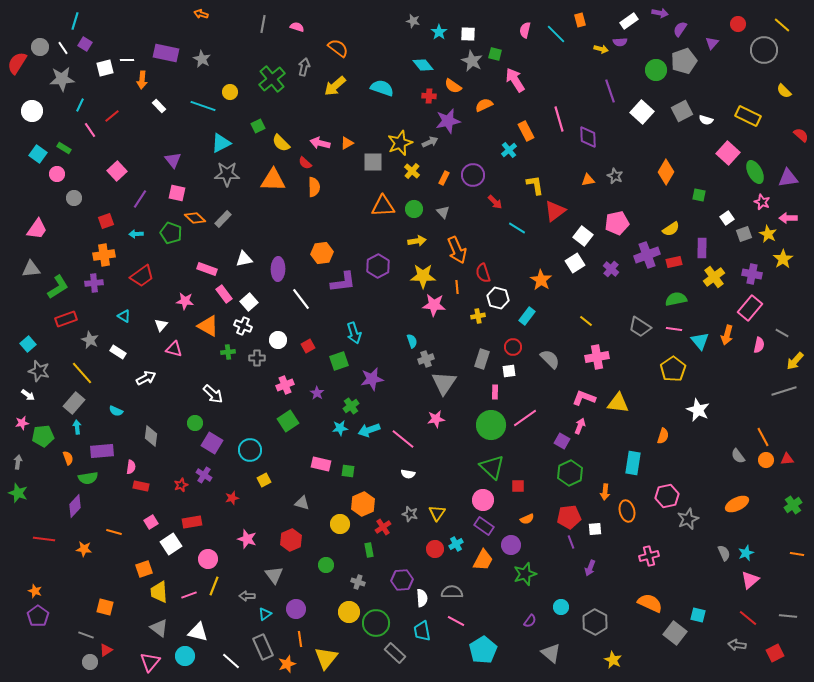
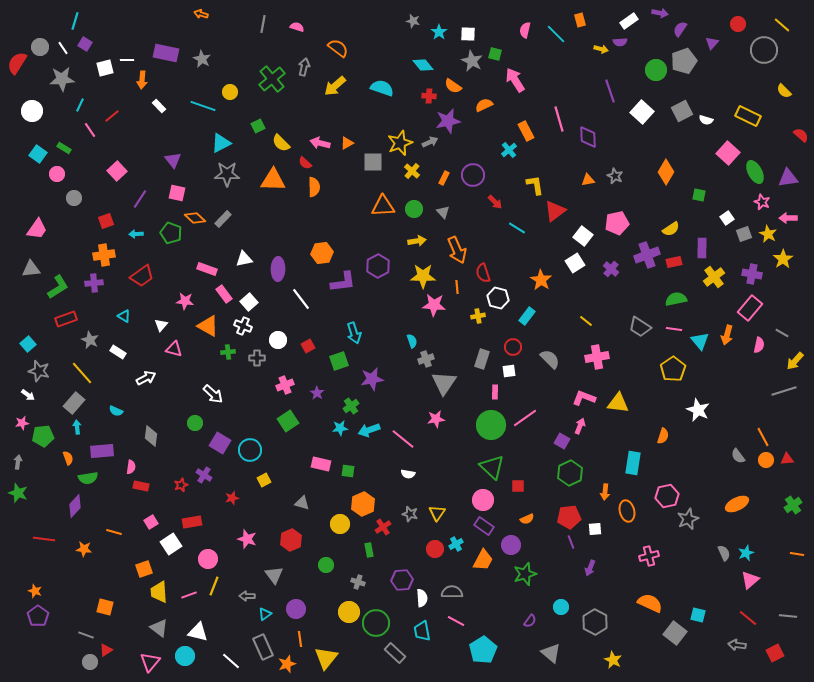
purple square at (212, 443): moved 8 px right
